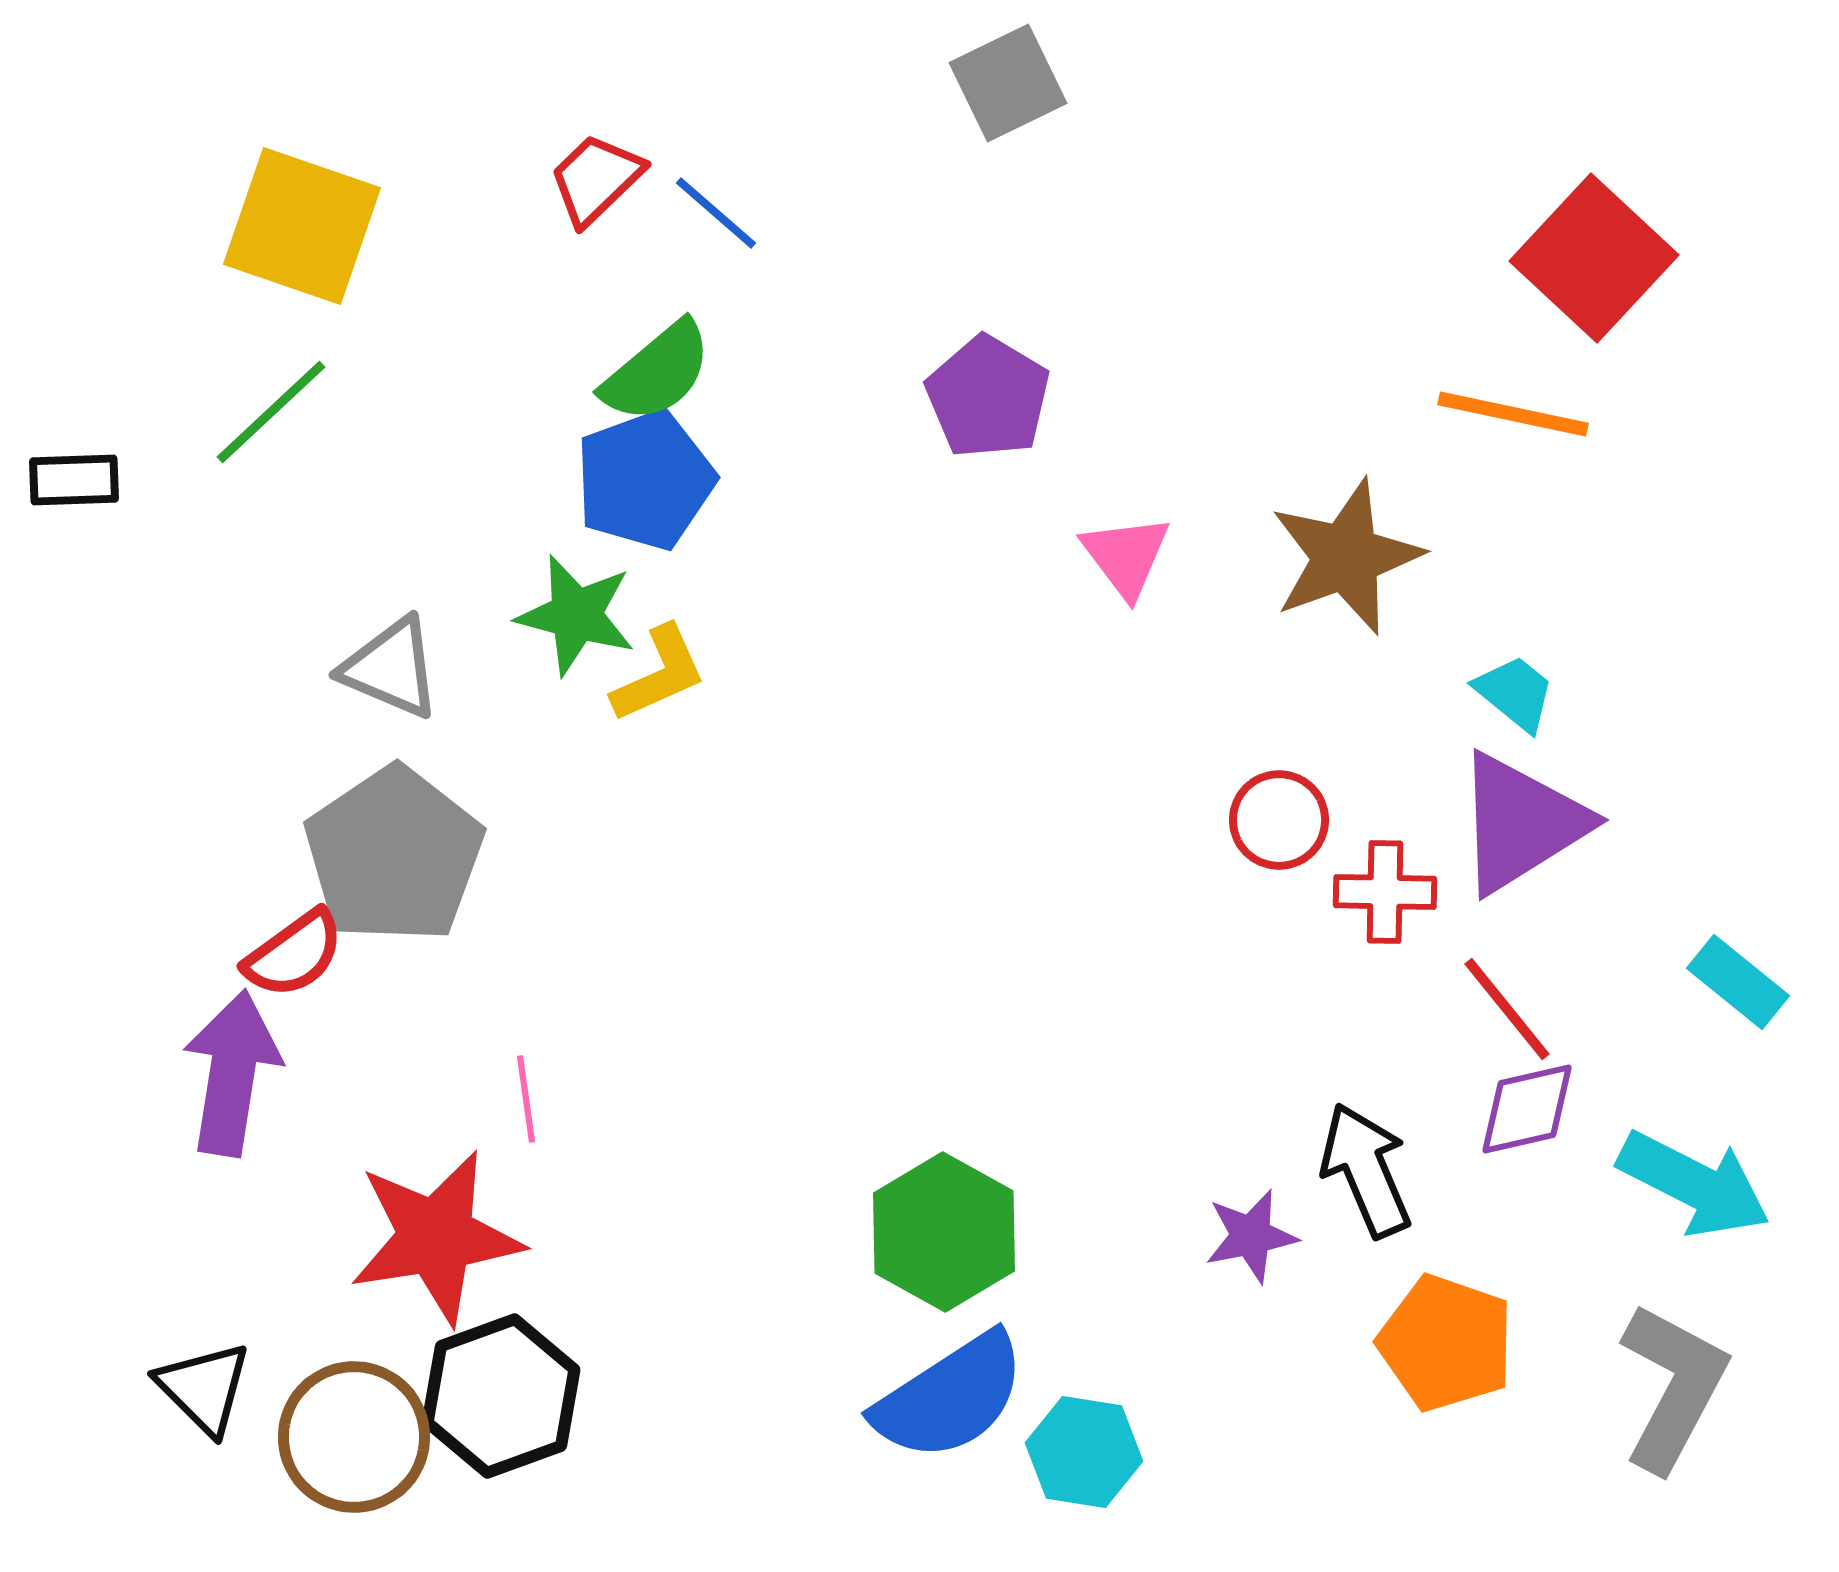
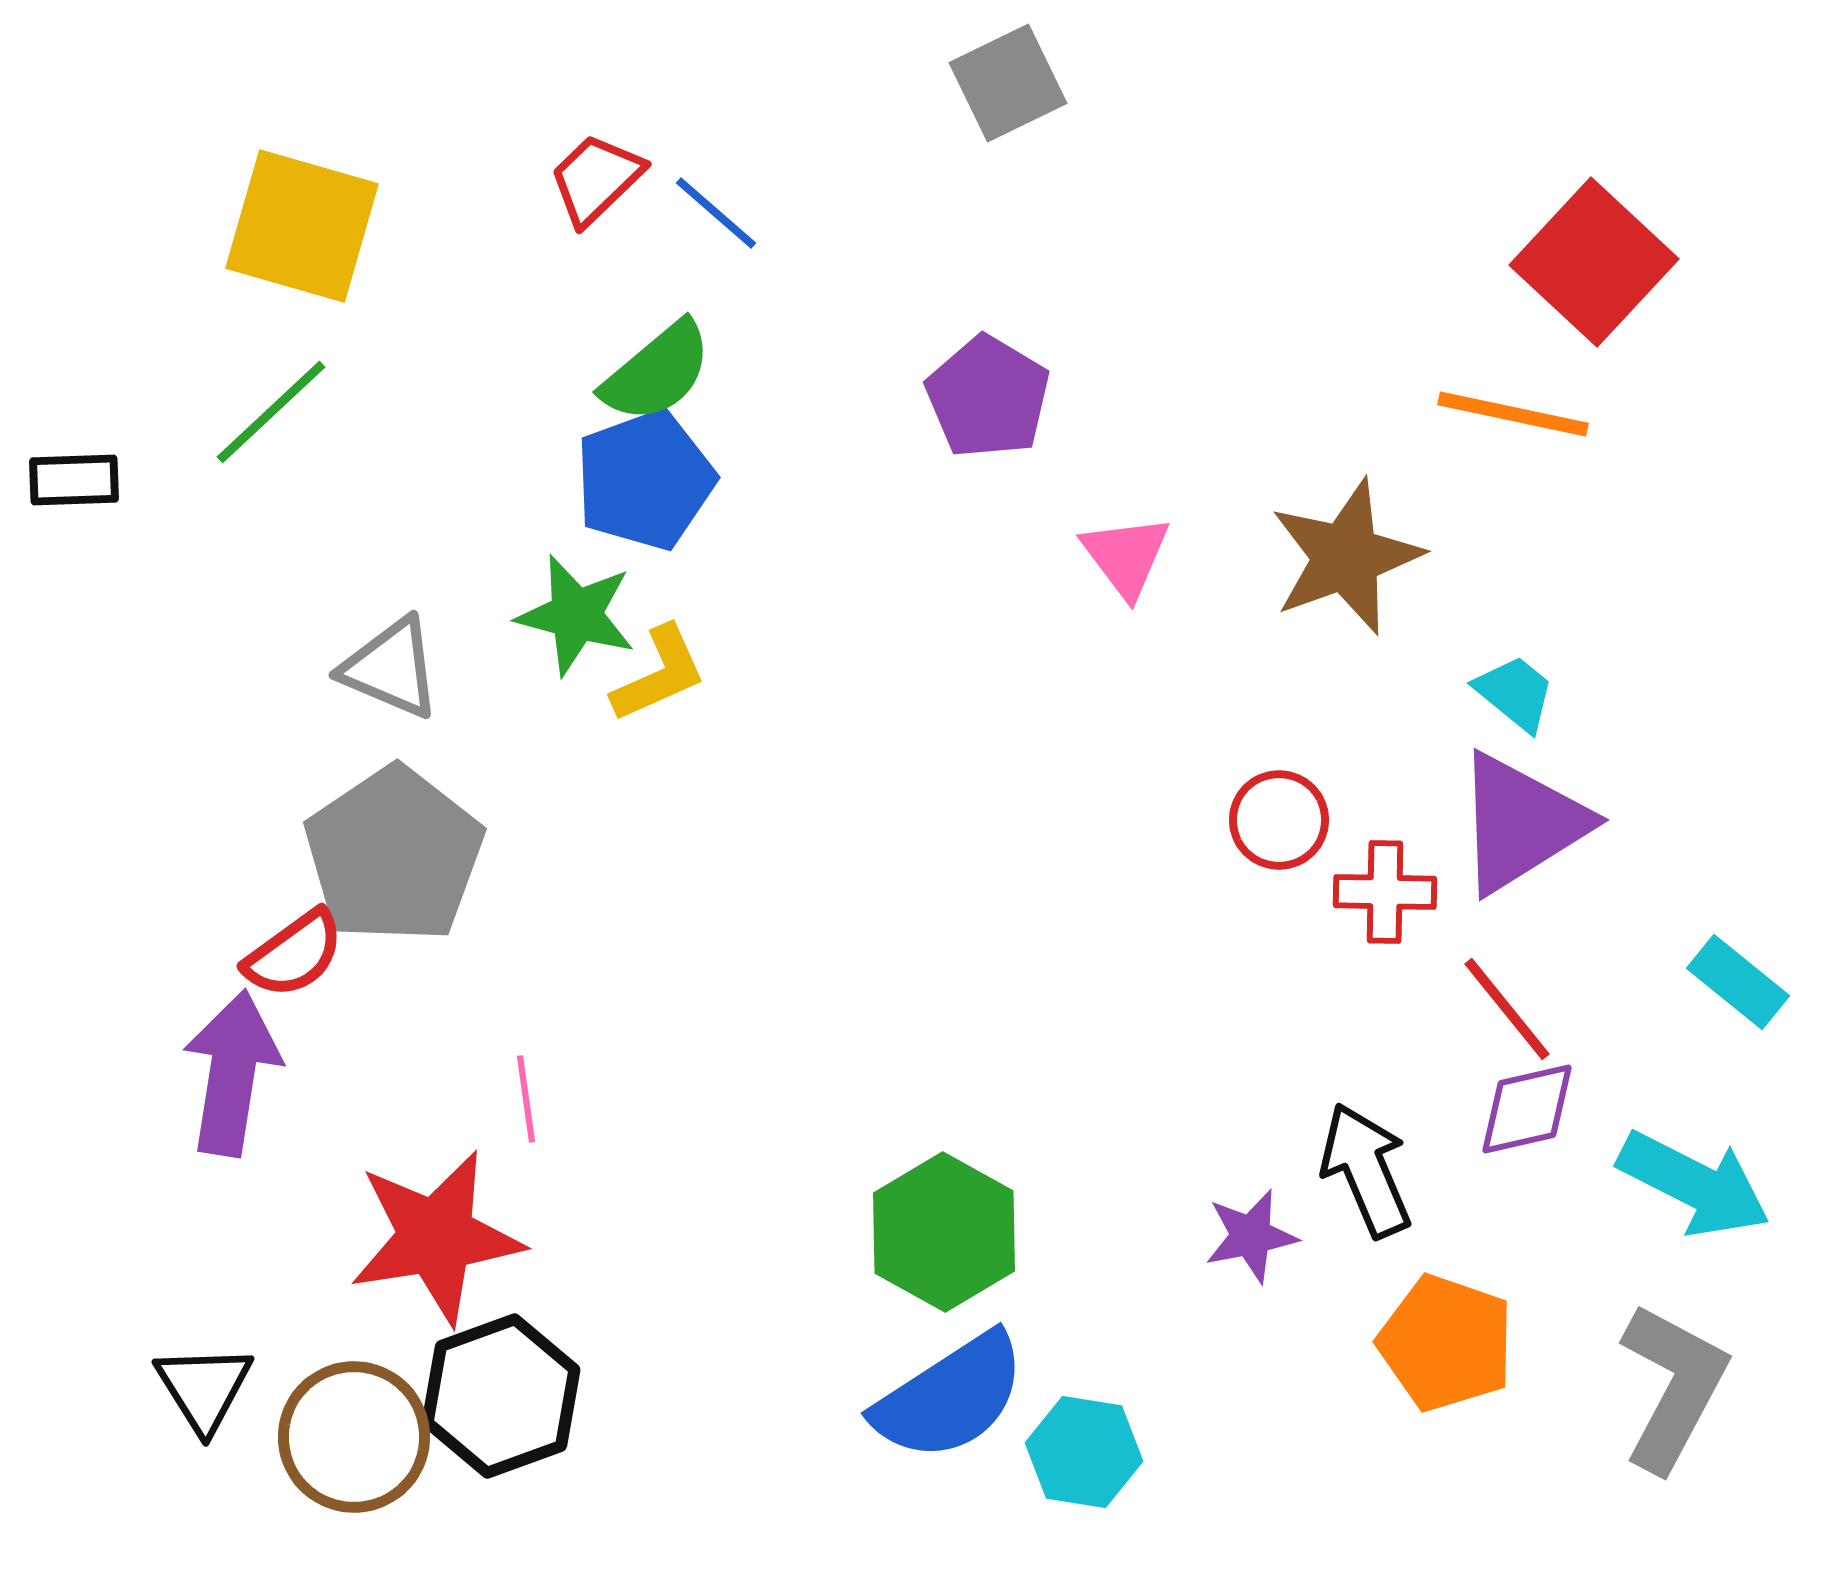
yellow square: rotated 3 degrees counterclockwise
red square: moved 4 px down
black triangle: rotated 13 degrees clockwise
